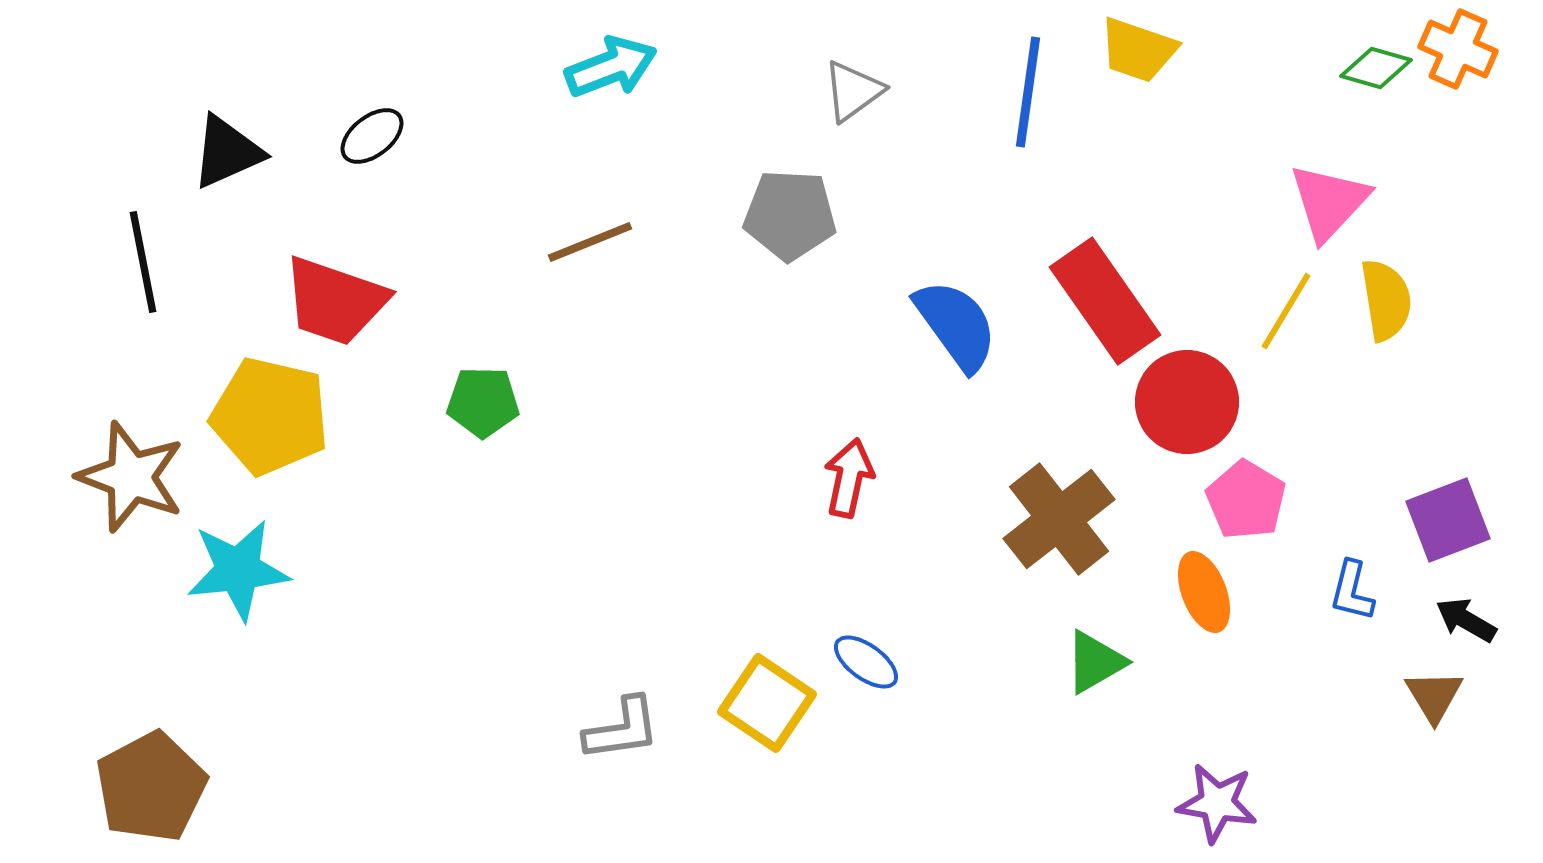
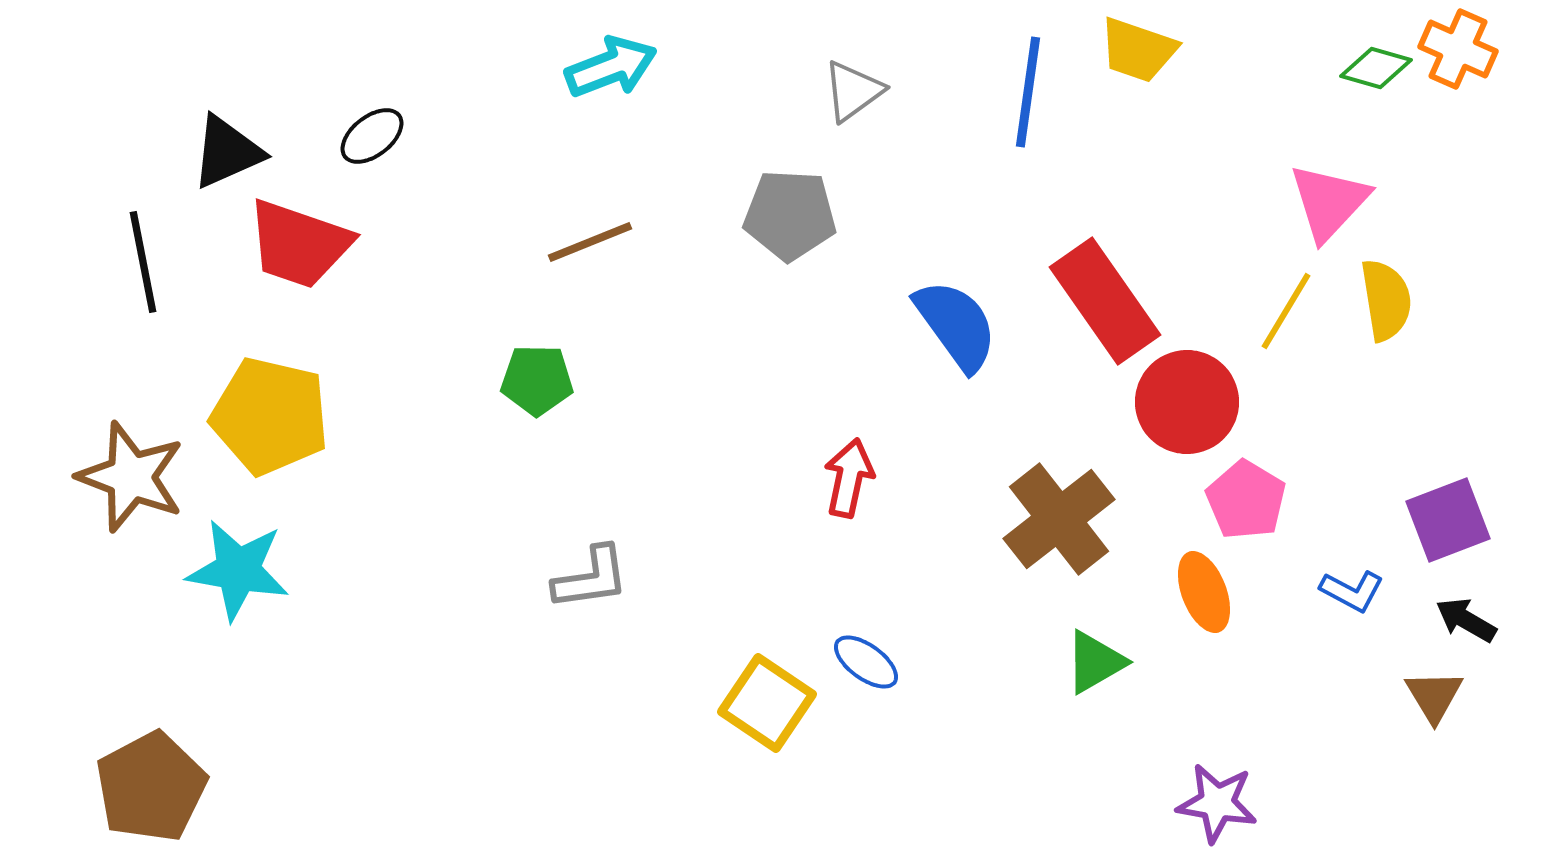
red trapezoid: moved 36 px left, 57 px up
green pentagon: moved 54 px right, 22 px up
cyan star: rotated 16 degrees clockwise
blue L-shape: rotated 76 degrees counterclockwise
gray L-shape: moved 31 px left, 151 px up
